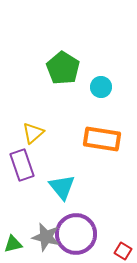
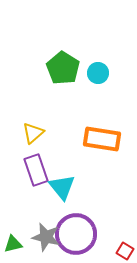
cyan circle: moved 3 px left, 14 px up
purple rectangle: moved 14 px right, 5 px down
red square: moved 2 px right
